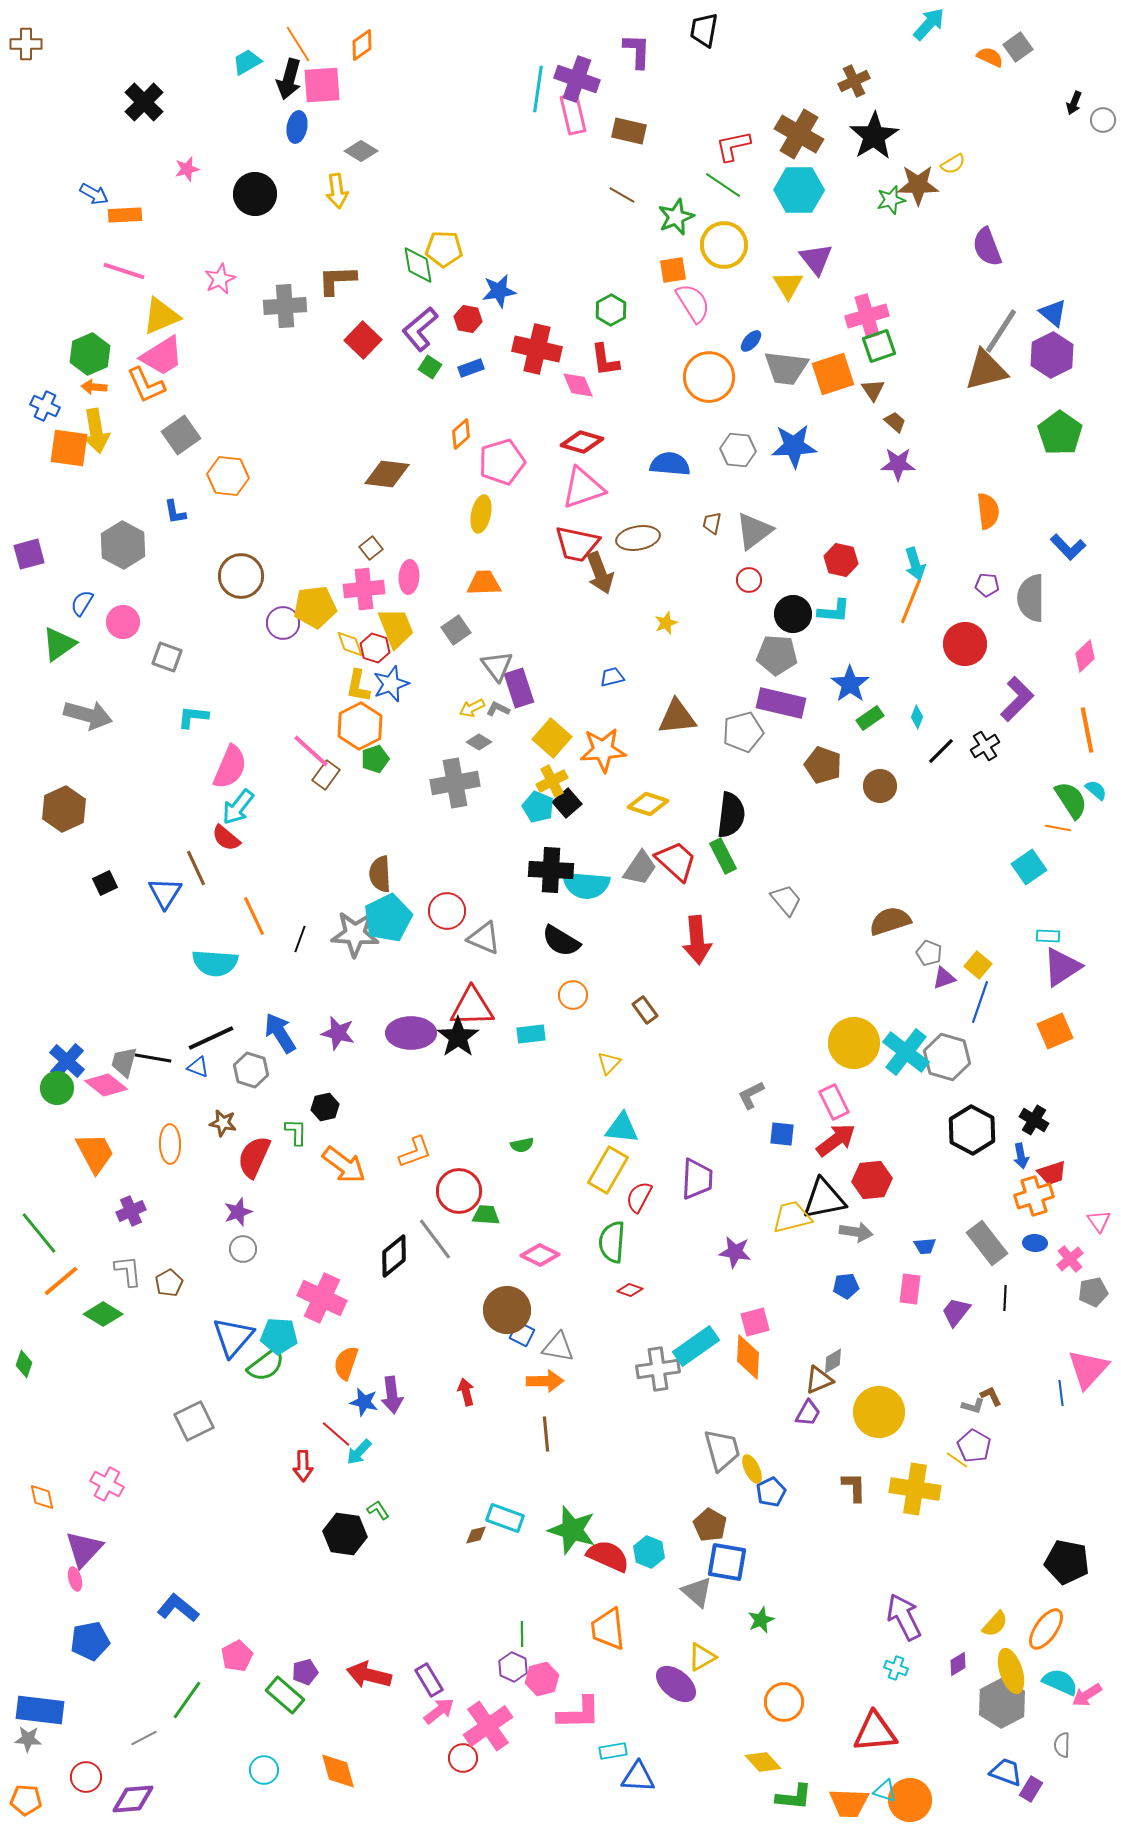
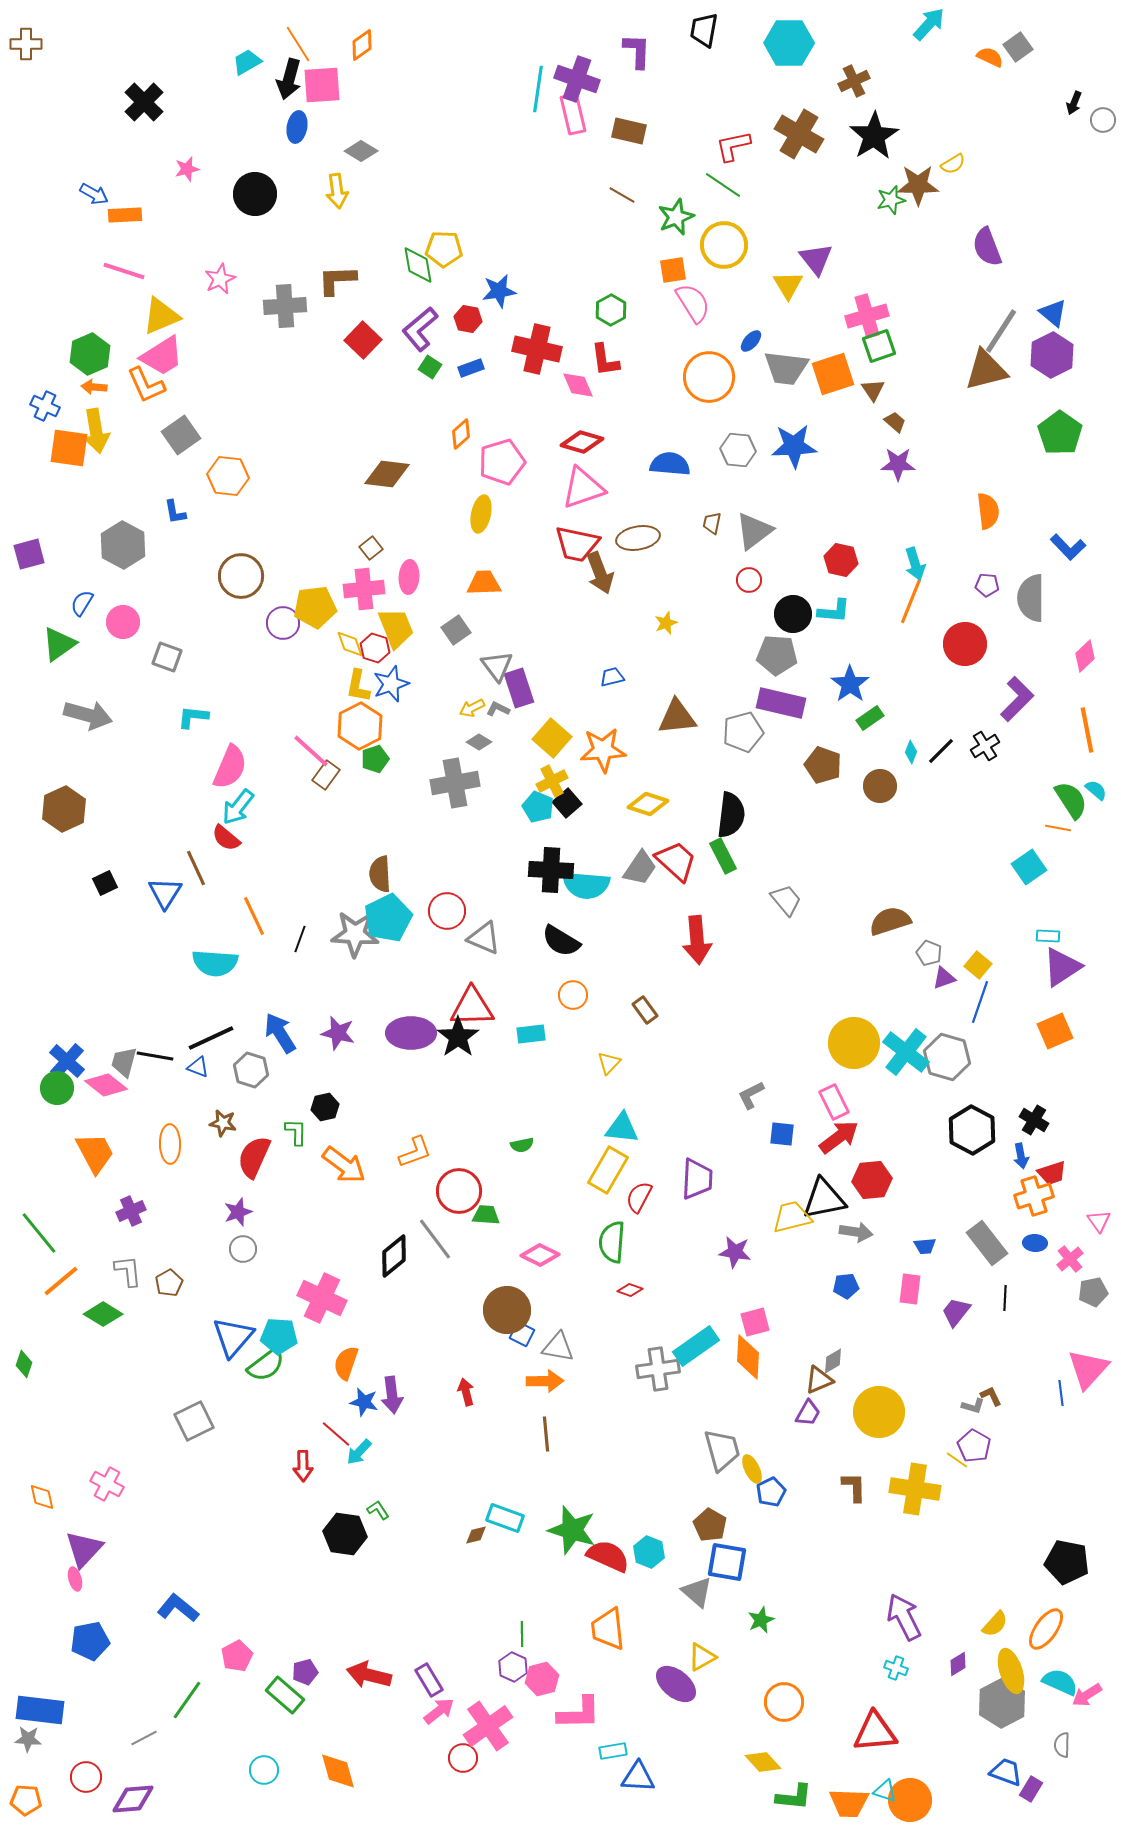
cyan hexagon at (799, 190): moved 10 px left, 147 px up
cyan diamond at (917, 717): moved 6 px left, 35 px down
black line at (153, 1058): moved 2 px right, 2 px up
red arrow at (836, 1140): moved 3 px right, 3 px up
